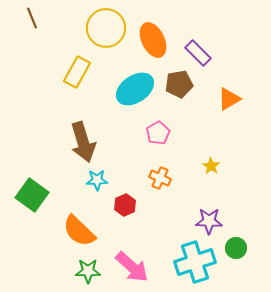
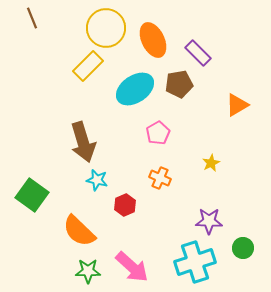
yellow rectangle: moved 11 px right, 6 px up; rotated 16 degrees clockwise
orange triangle: moved 8 px right, 6 px down
yellow star: moved 3 px up; rotated 12 degrees clockwise
cyan star: rotated 15 degrees clockwise
green circle: moved 7 px right
